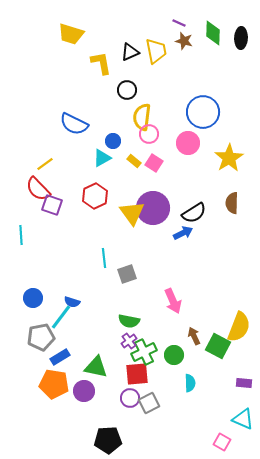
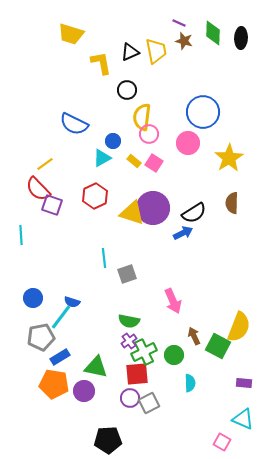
yellow triangle at (132, 213): rotated 36 degrees counterclockwise
